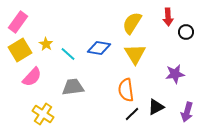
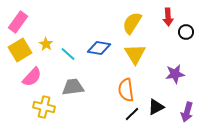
yellow cross: moved 1 px right, 7 px up; rotated 20 degrees counterclockwise
